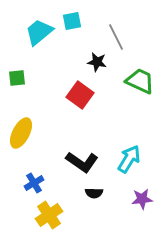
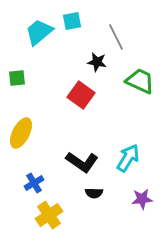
red square: moved 1 px right
cyan arrow: moved 1 px left, 1 px up
